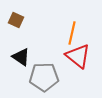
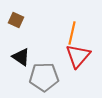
red triangle: rotated 32 degrees clockwise
